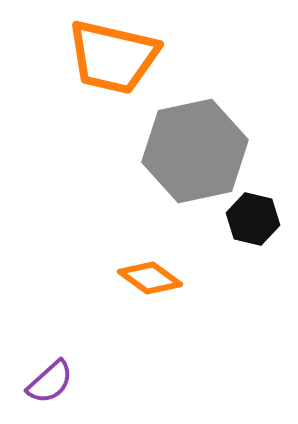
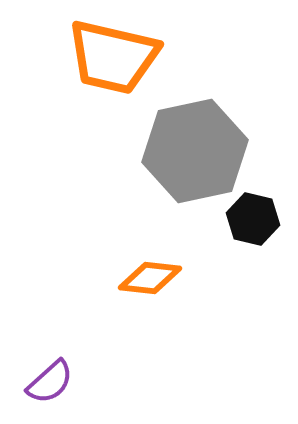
orange diamond: rotated 30 degrees counterclockwise
